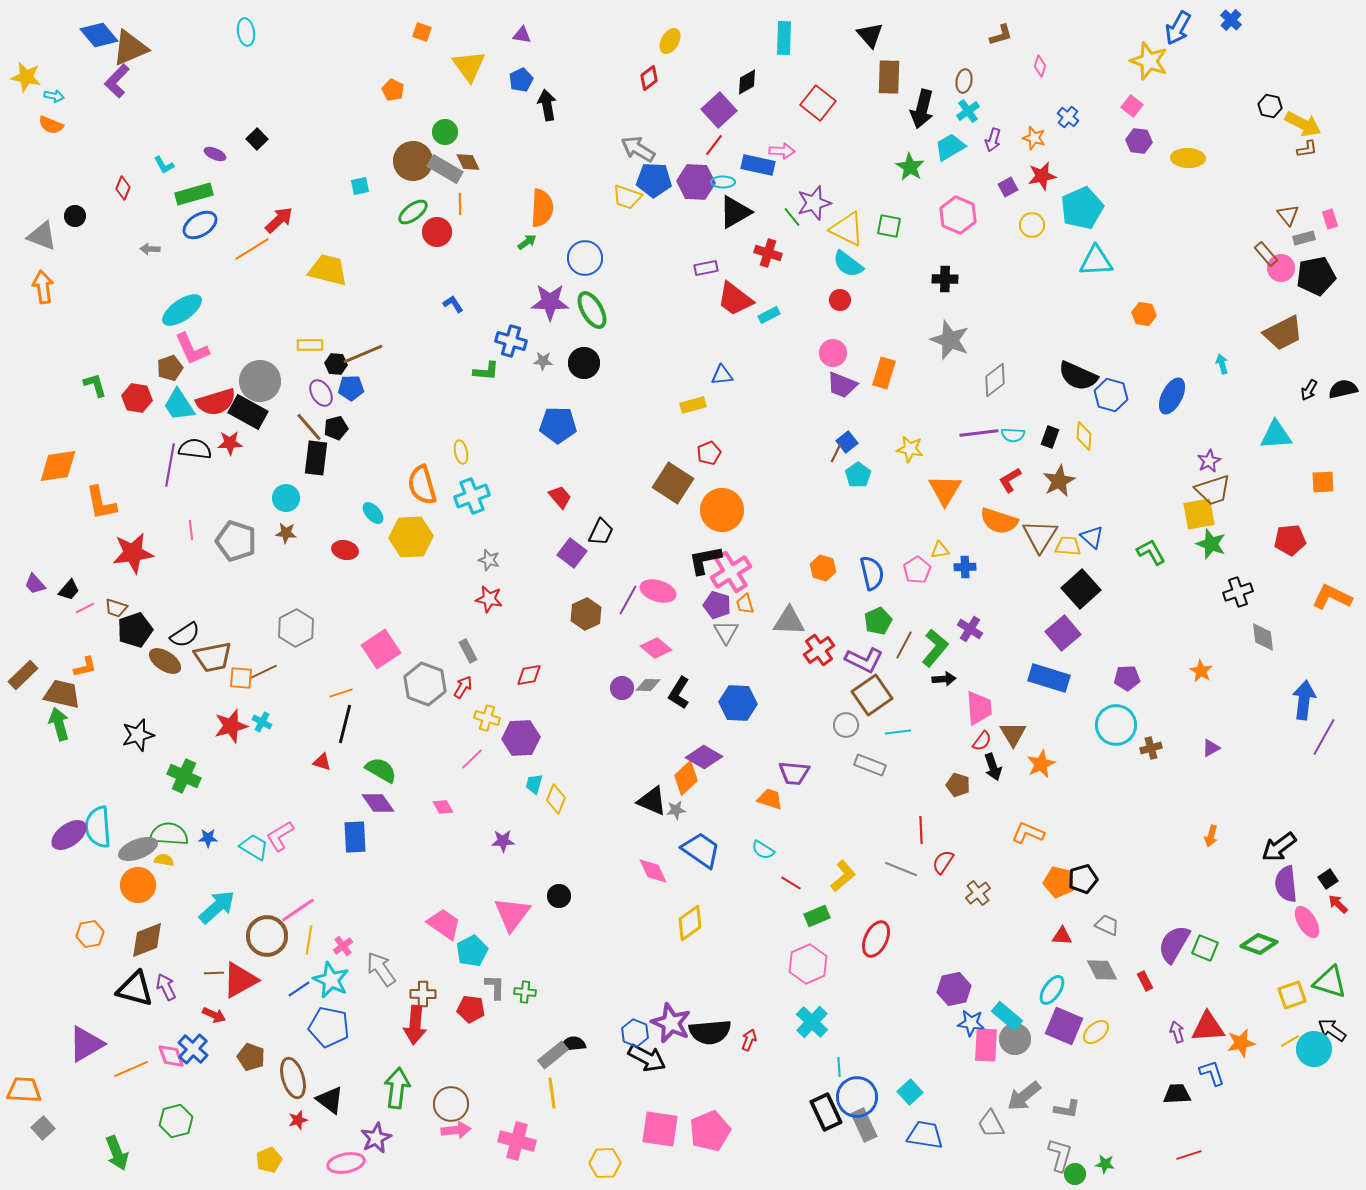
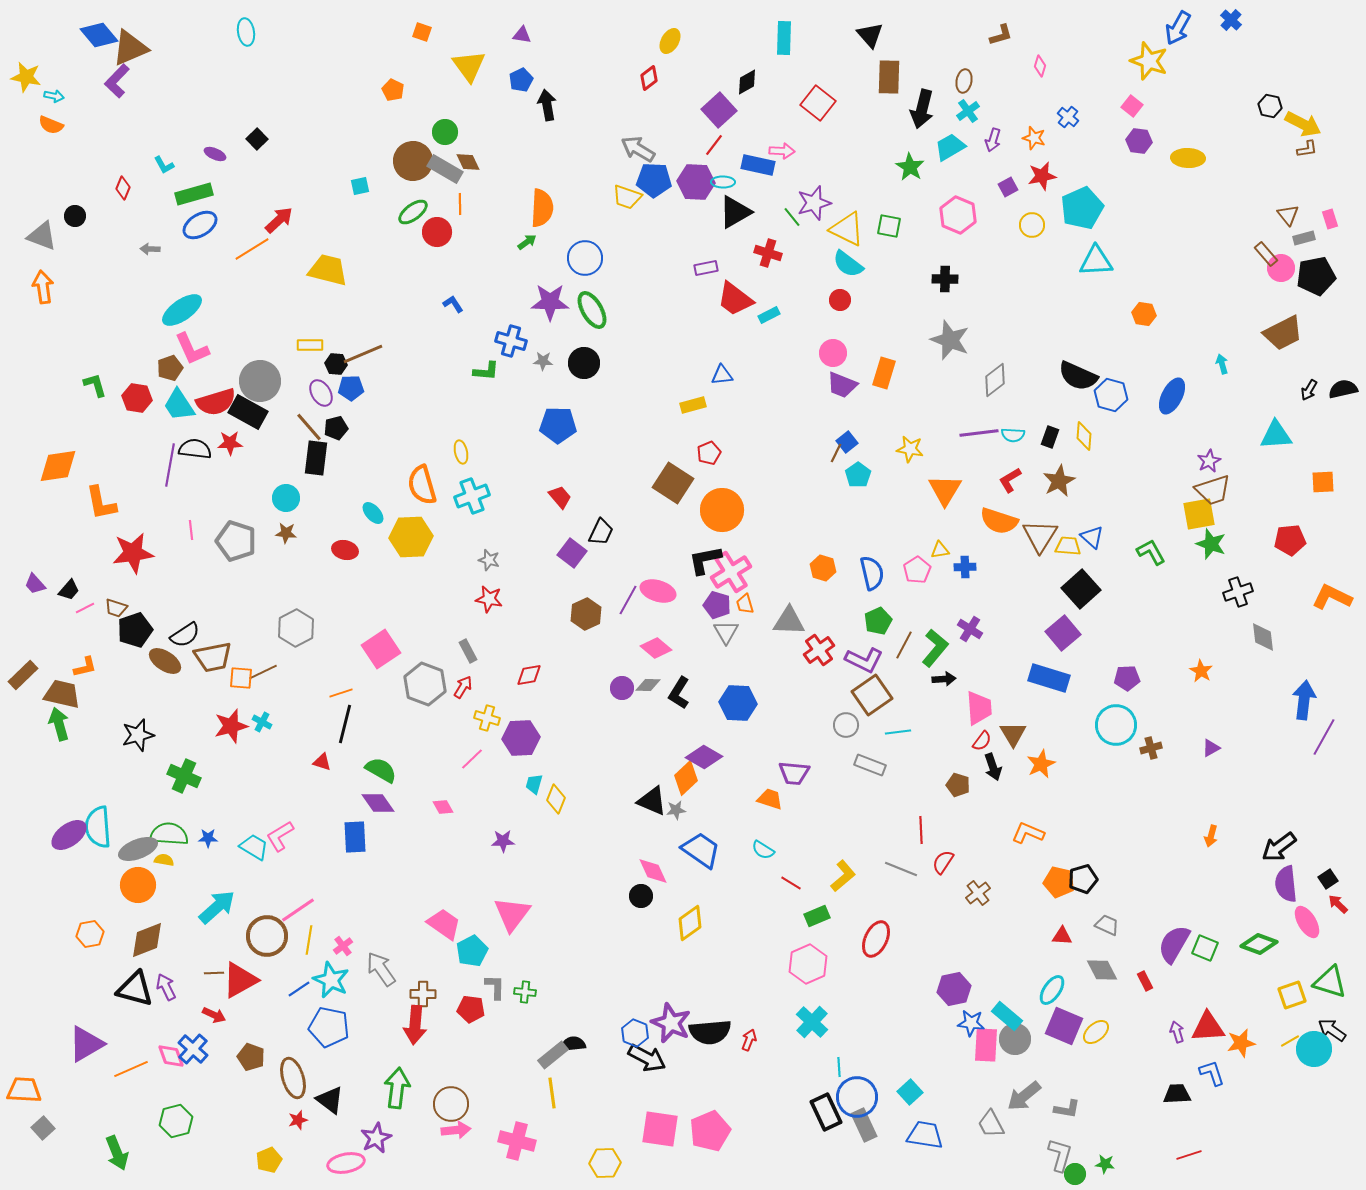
black circle at (559, 896): moved 82 px right
